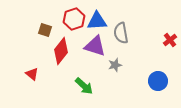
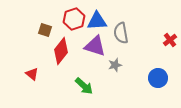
blue circle: moved 3 px up
